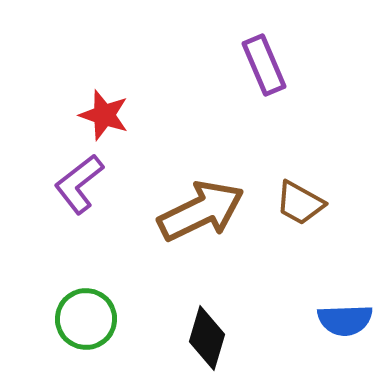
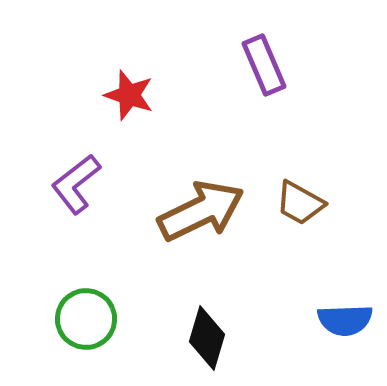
red star: moved 25 px right, 20 px up
purple L-shape: moved 3 px left
